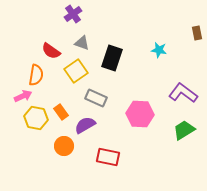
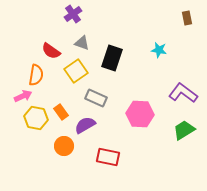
brown rectangle: moved 10 px left, 15 px up
